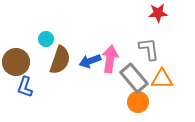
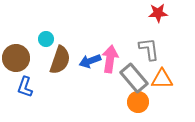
brown circle: moved 4 px up
